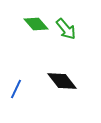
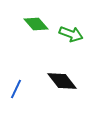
green arrow: moved 5 px right, 5 px down; rotated 30 degrees counterclockwise
